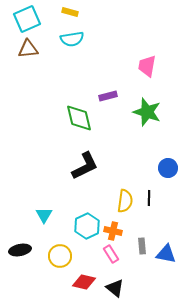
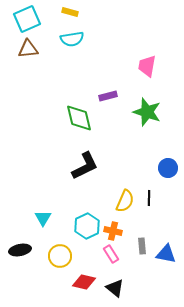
yellow semicircle: rotated 15 degrees clockwise
cyan triangle: moved 1 px left, 3 px down
